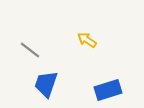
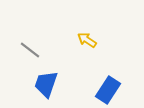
blue rectangle: rotated 40 degrees counterclockwise
